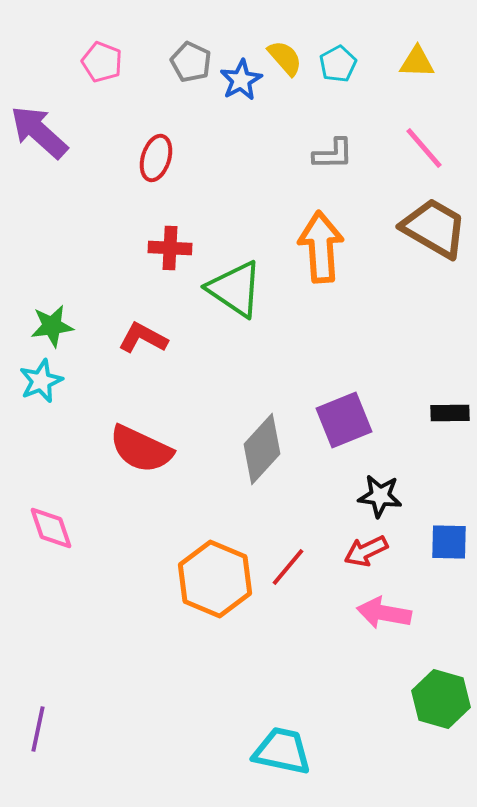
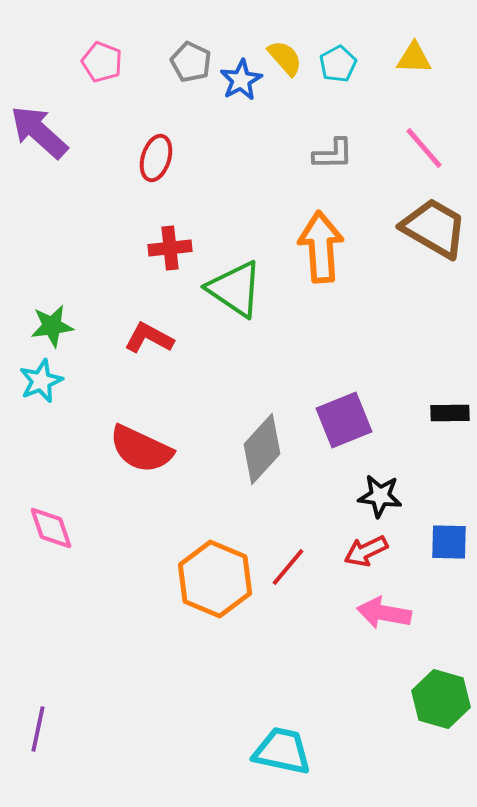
yellow triangle: moved 3 px left, 4 px up
red cross: rotated 9 degrees counterclockwise
red L-shape: moved 6 px right
